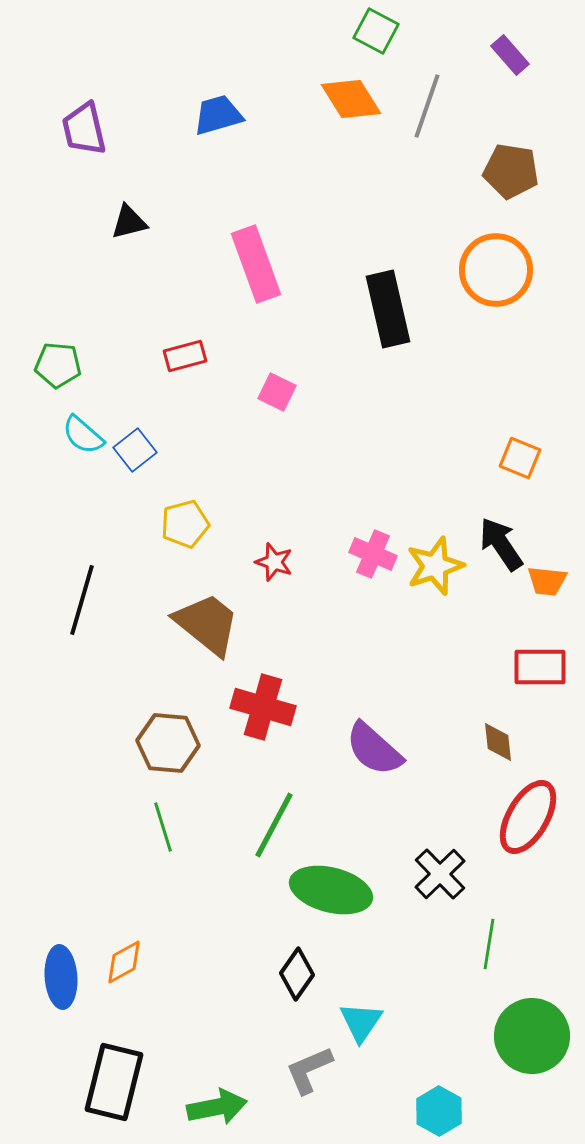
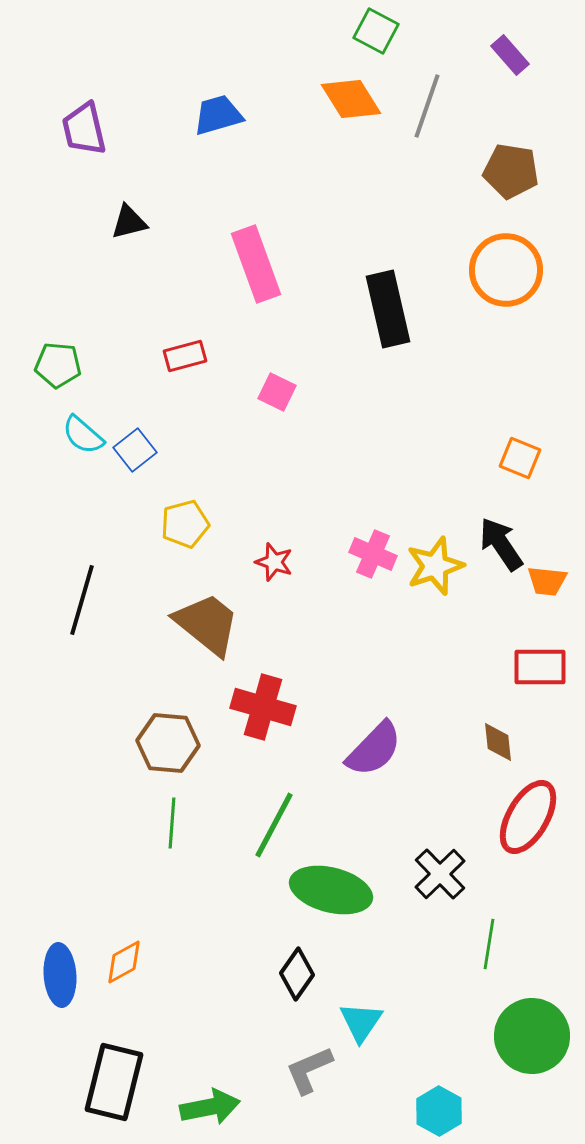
orange circle at (496, 270): moved 10 px right
purple semicircle at (374, 749): rotated 88 degrees counterclockwise
green line at (163, 827): moved 9 px right, 4 px up; rotated 21 degrees clockwise
blue ellipse at (61, 977): moved 1 px left, 2 px up
green arrow at (217, 1107): moved 7 px left
